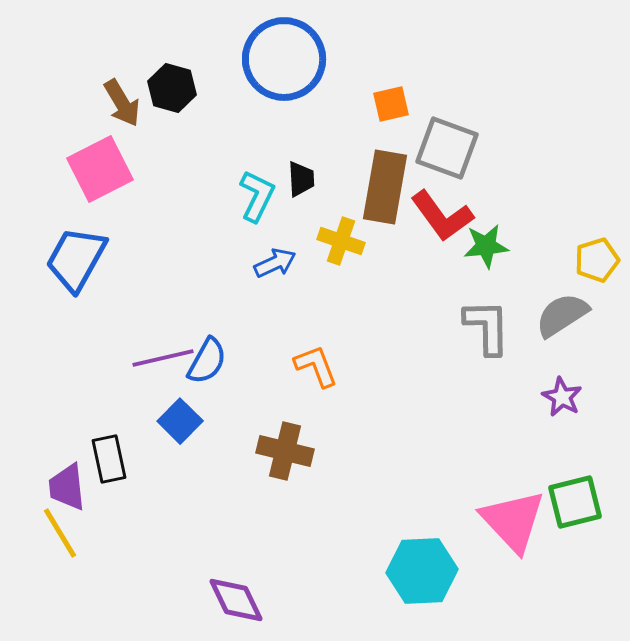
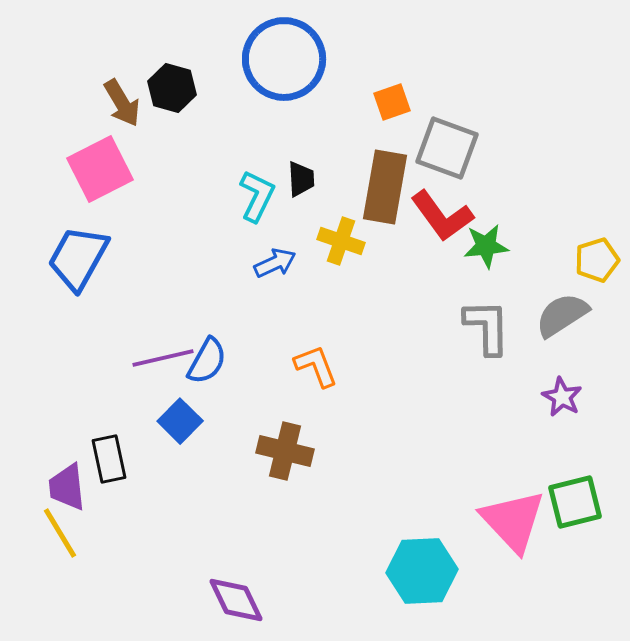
orange square: moved 1 px right, 2 px up; rotated 6 degrees counterclockwise
blue trapezoid: moved 2 px right, 1 px up
